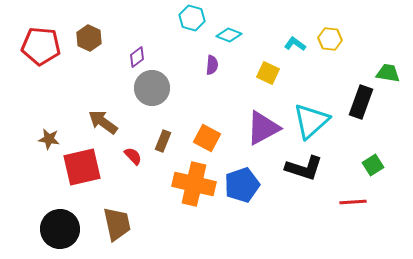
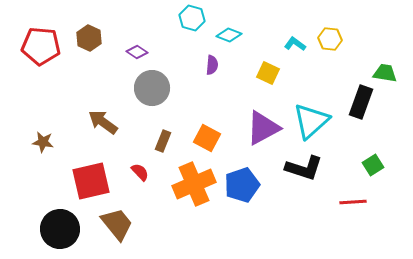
purple diamond: moved 5 px up; rotated 70 degrees clockwise
green trapezoid: moved 3 px left
brown star: moved 6 px left, 3 px down
red semicircle: moved 7 px right, 16 px down
red square: moved 9 px right, 14 px down
orange cross: rotated 36 degrees counterclockwise
brown trapezoid: rotated 27 degrees counterclockwise
